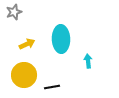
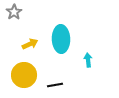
gray star: rotated 14 degrees counterclockwise
yellow arrow: moved 3 px right
cyan arrow: moved 1 px up
black line: moved 3 px right, 2 px up
